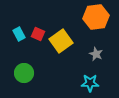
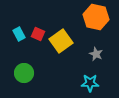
orange hexagon: rotated 20 degrees clockwise
